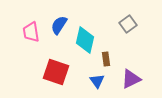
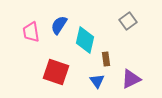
gray square: moved 3 px up
